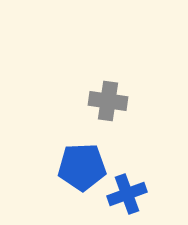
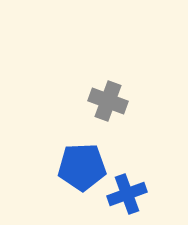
gray cross: rotated 12 degrees clockwise
